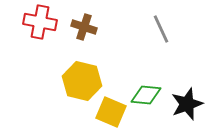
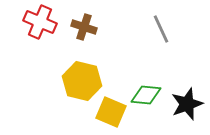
red cross: rotated 12 degrees clockwise
